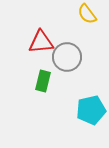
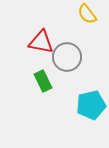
red triangle: rotated 16 degrees clockwise
green rectangle: rotated 40 degrees counterclockwise
cyan pentagon: moved 5 px up
